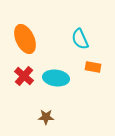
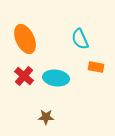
orange rectangle: moved 3 px right
